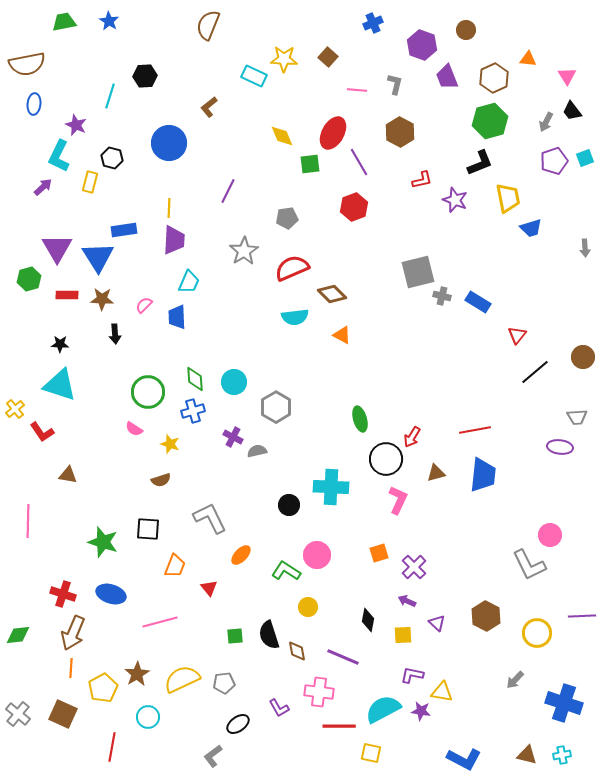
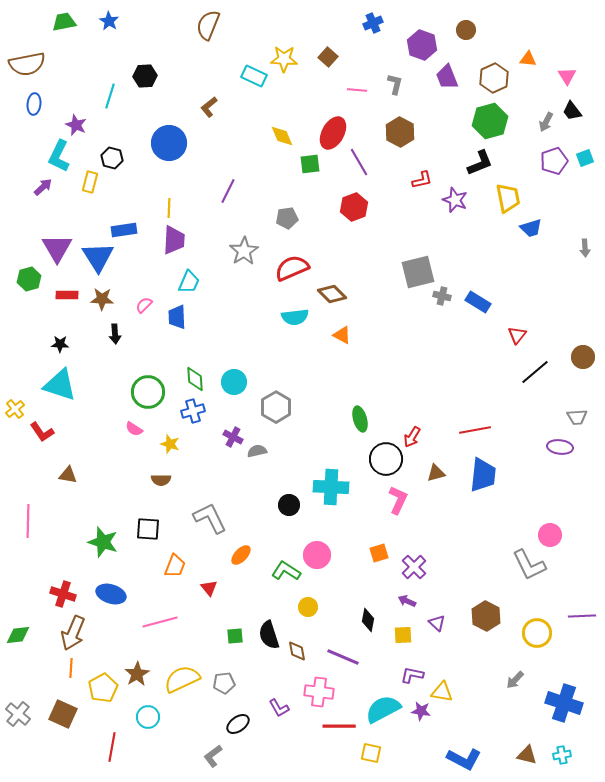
brown semicircle at (161, 480): rotated 18 degrees clockwise
